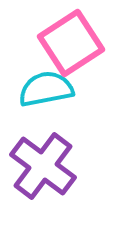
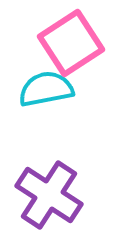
purple cross: moved 6 px right, 29 px down; rotated 4 degrees counterclockwise
